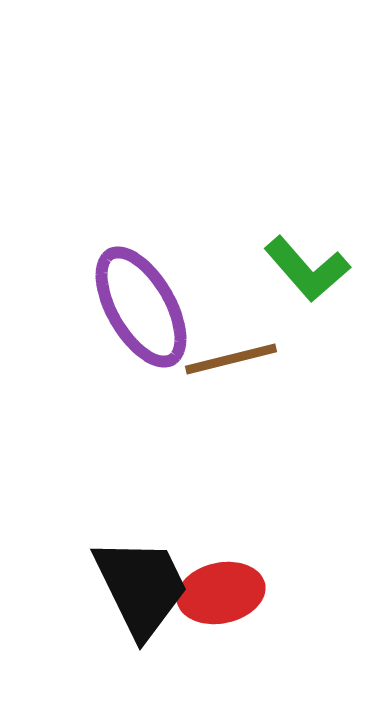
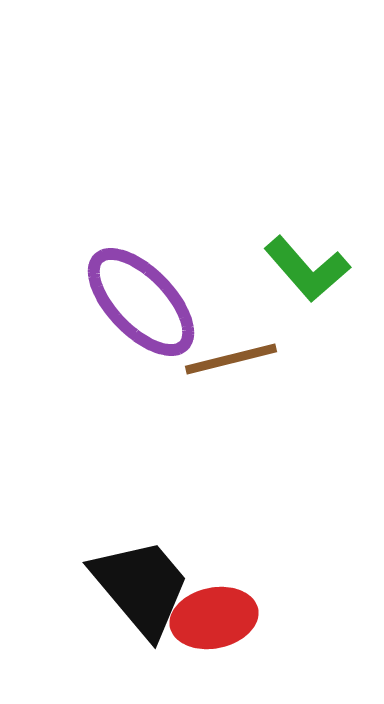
purple ellipse: moved 5 px up; rotated 14 degrees counterclockwise
black trapezoid: rotated 14 degrees counterclockwise
red ellipse: moved 7 px left, 25 px down
